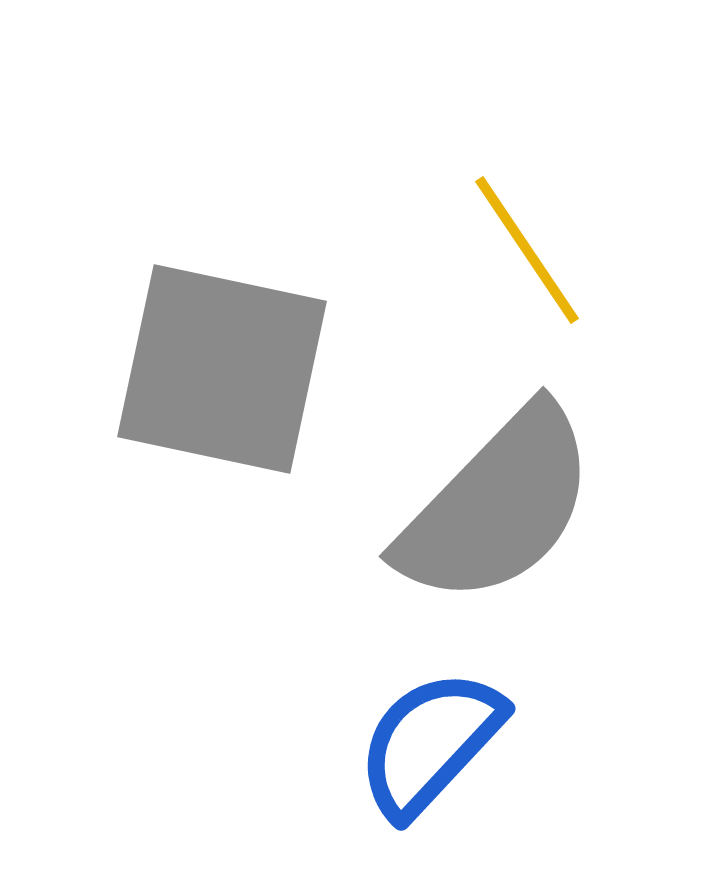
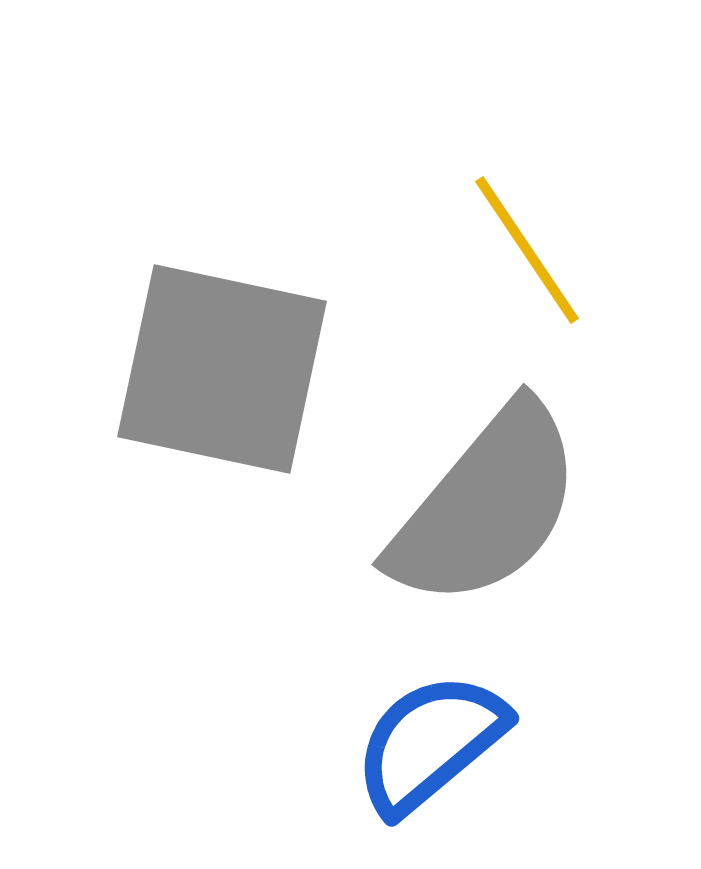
gray semicircle: moved 11 px left; rotated 4 degrees counterclockwise
blue semicircle: rotated 7 degrees clockwise
